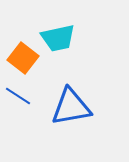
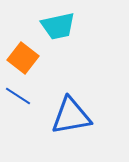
cyan trapezoid: moved 12 px up
blue triangle: moved 9 px down
